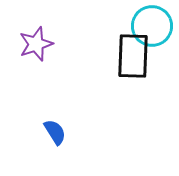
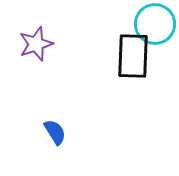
cyan circle: moved 3 px right, 2 px up
